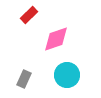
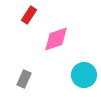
red rectangle: rotated 12 degrees counterclockwise
cyan circle: moved 17 px right
